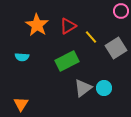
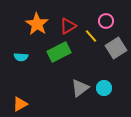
pink circle: moved 15 px left, 10 px down
orange star: moved 1 px up
yellow line: moved 1 px up
cyan semicircle: moved 1 px left
green rectangle: moved 8 px left, 9 px up
gray triangle: moved 3 px left
orange triangle: moved 1 px left; rotated 28 degrees clockwise
